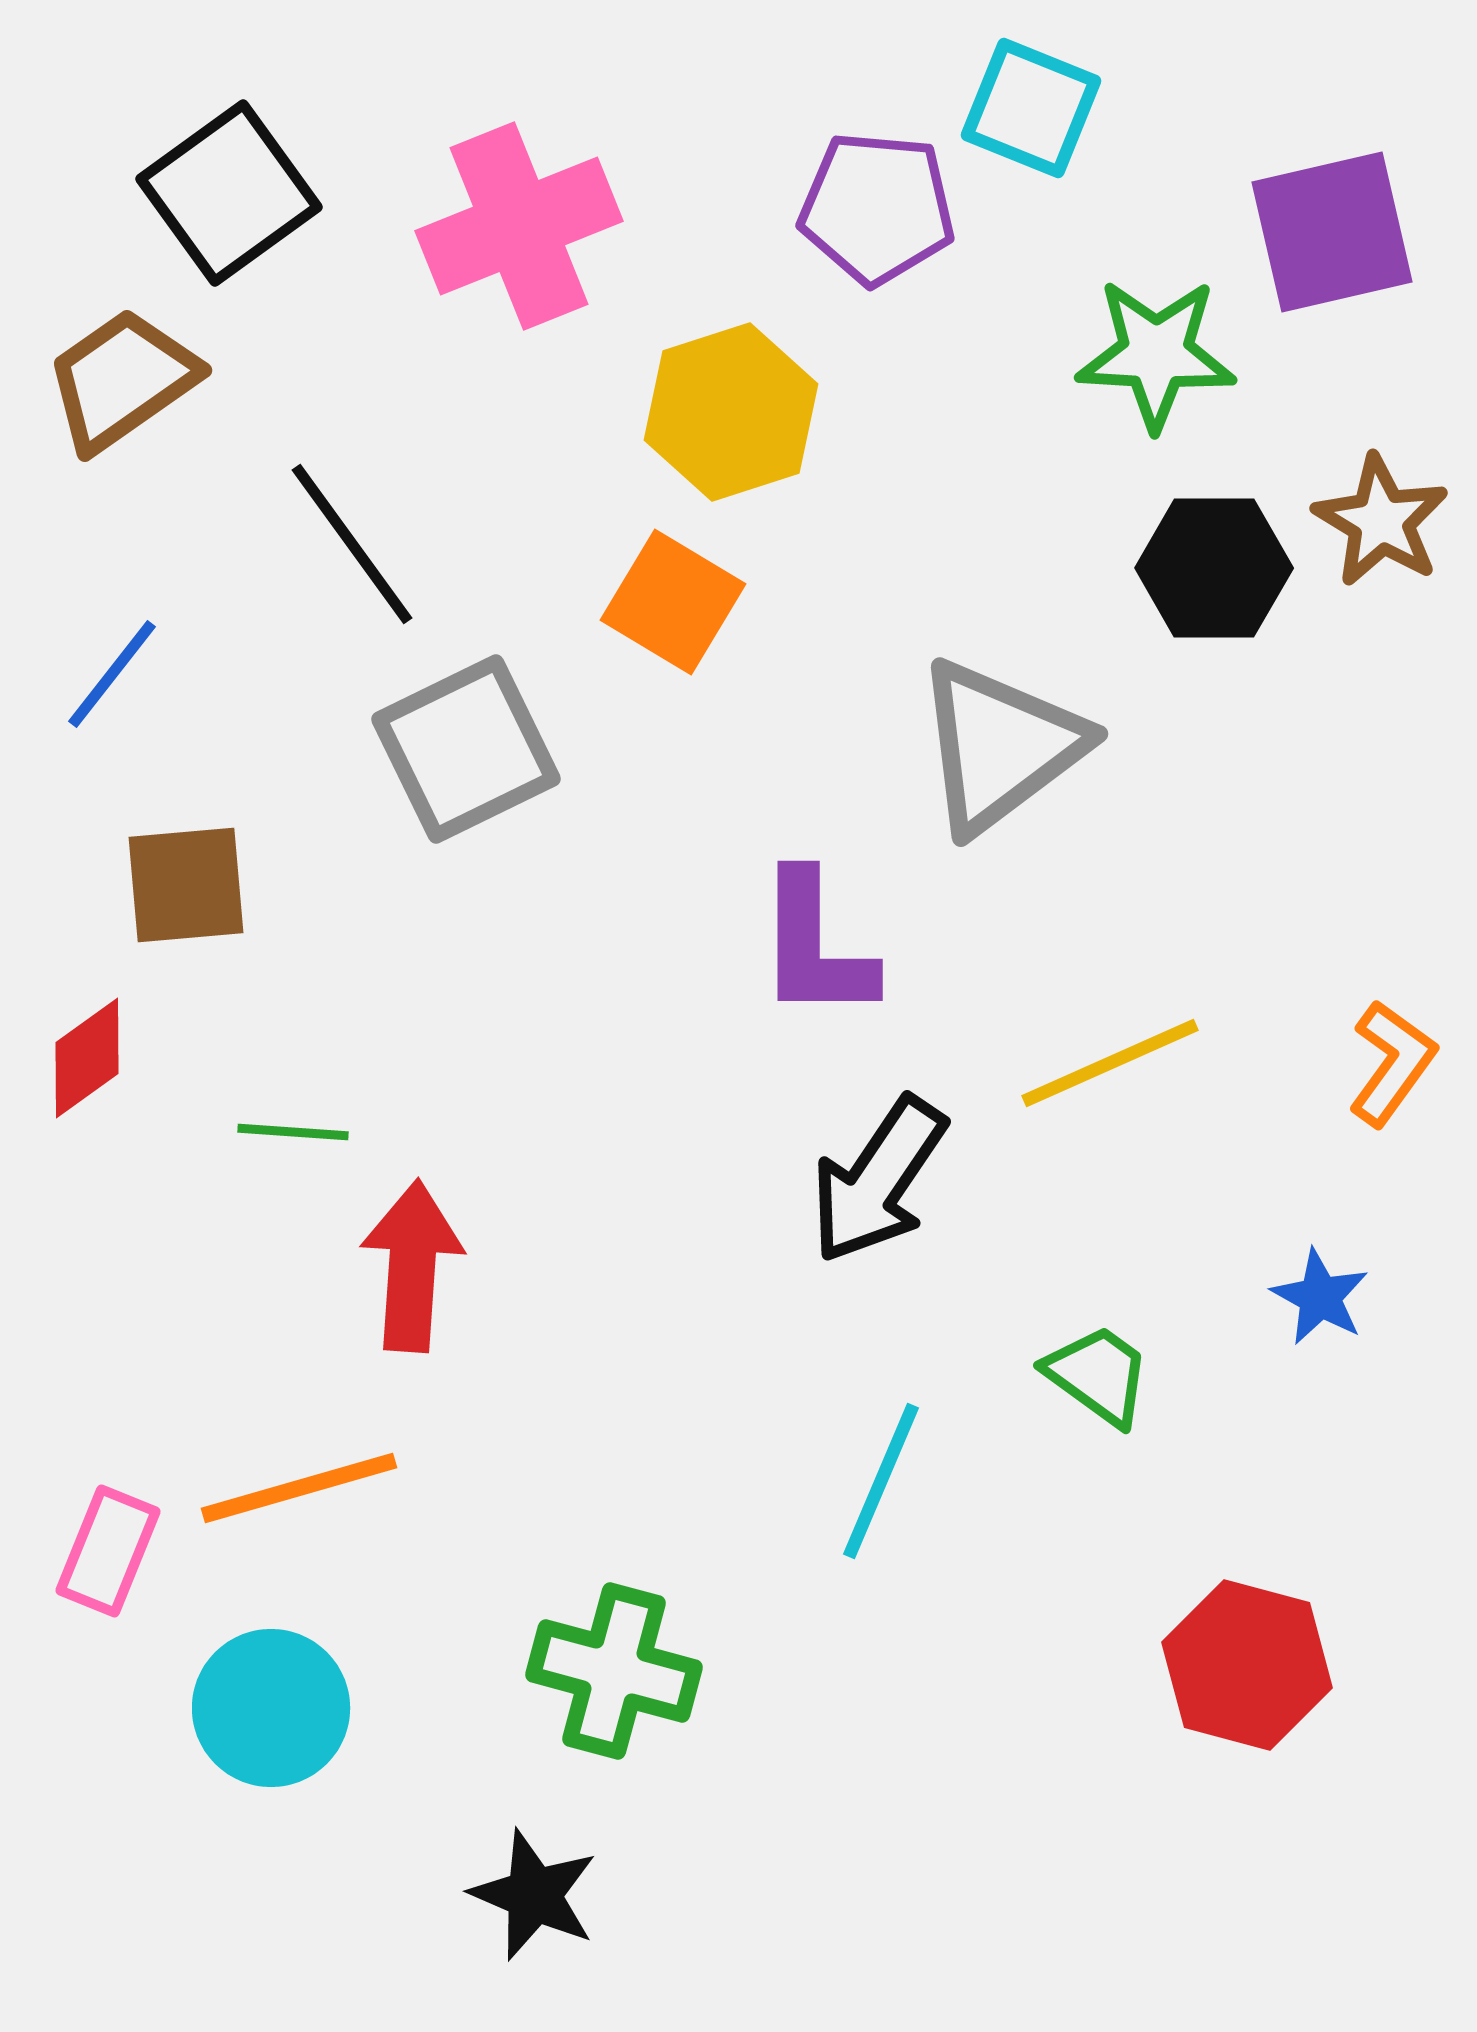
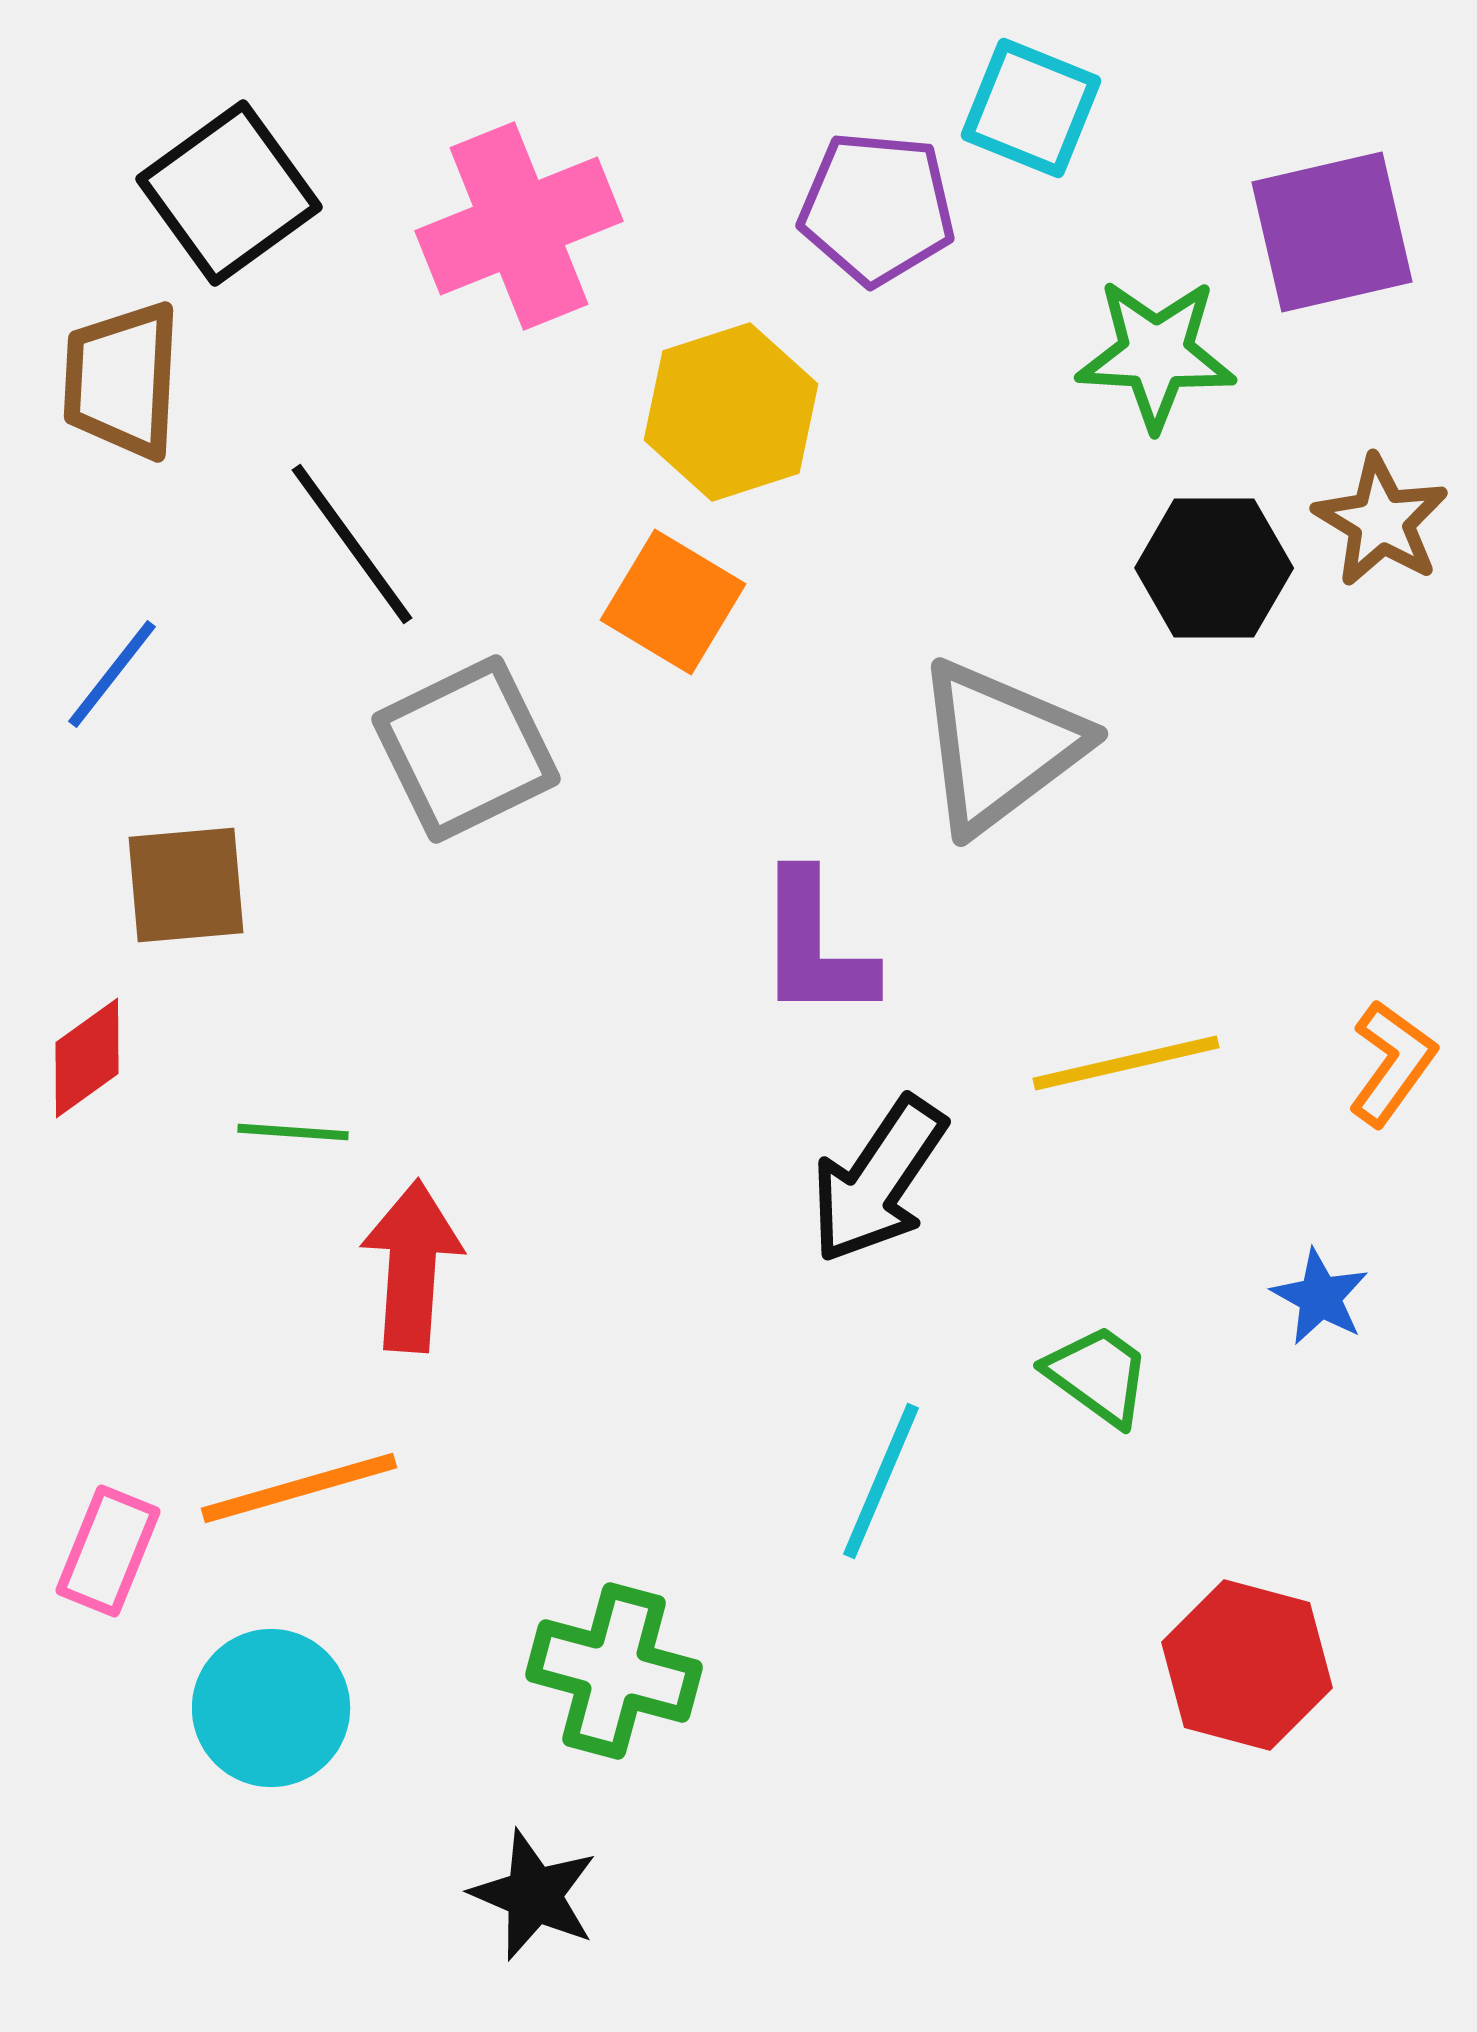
brown trapezoid: rotated 52 degrees counterclockwise
yellow line: moved 16 px right; rotated 11 degrees clockwise
